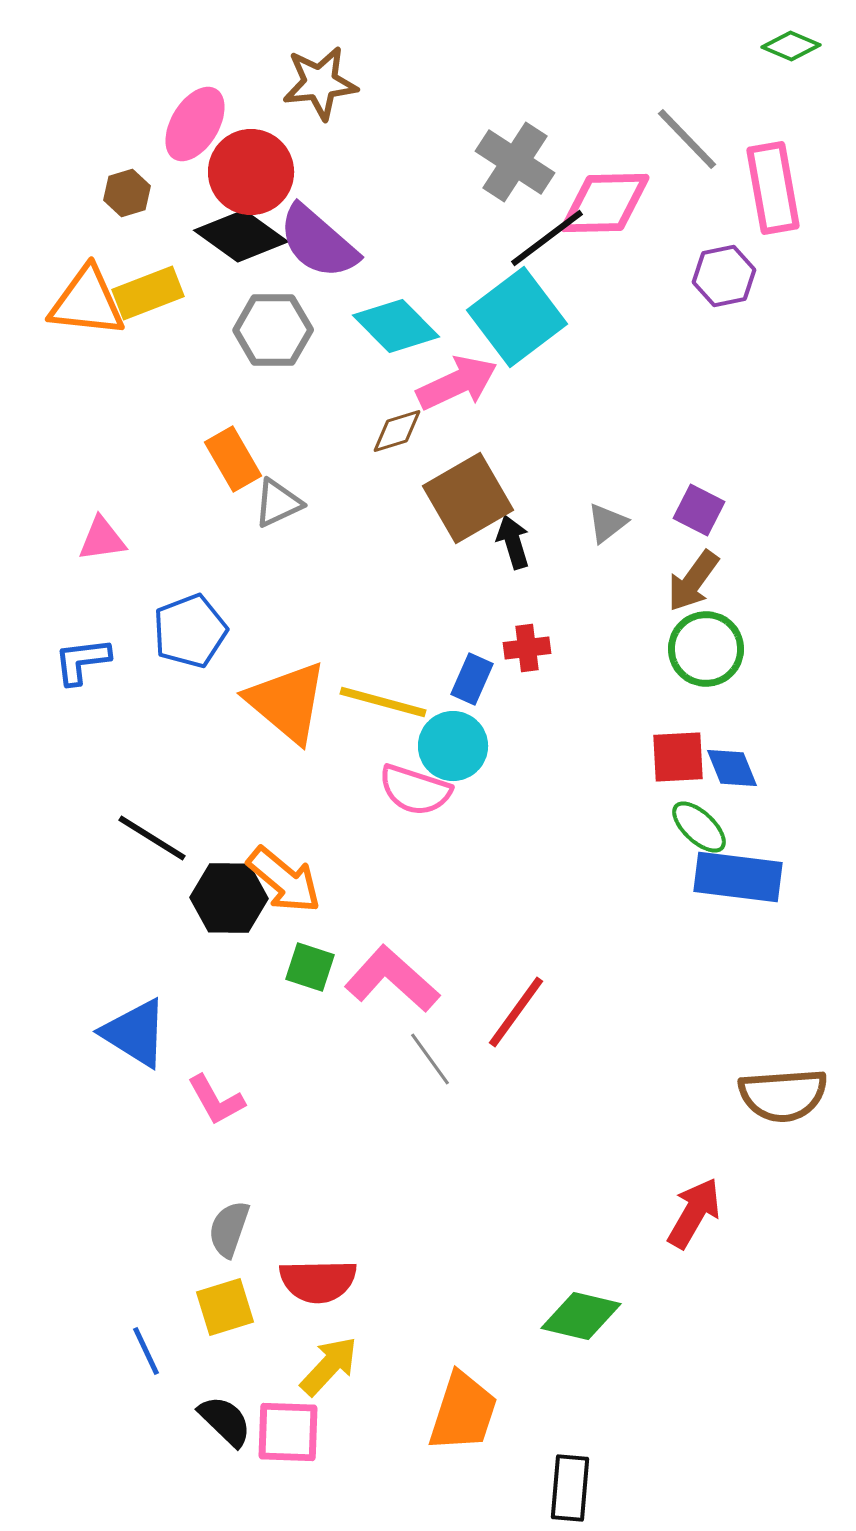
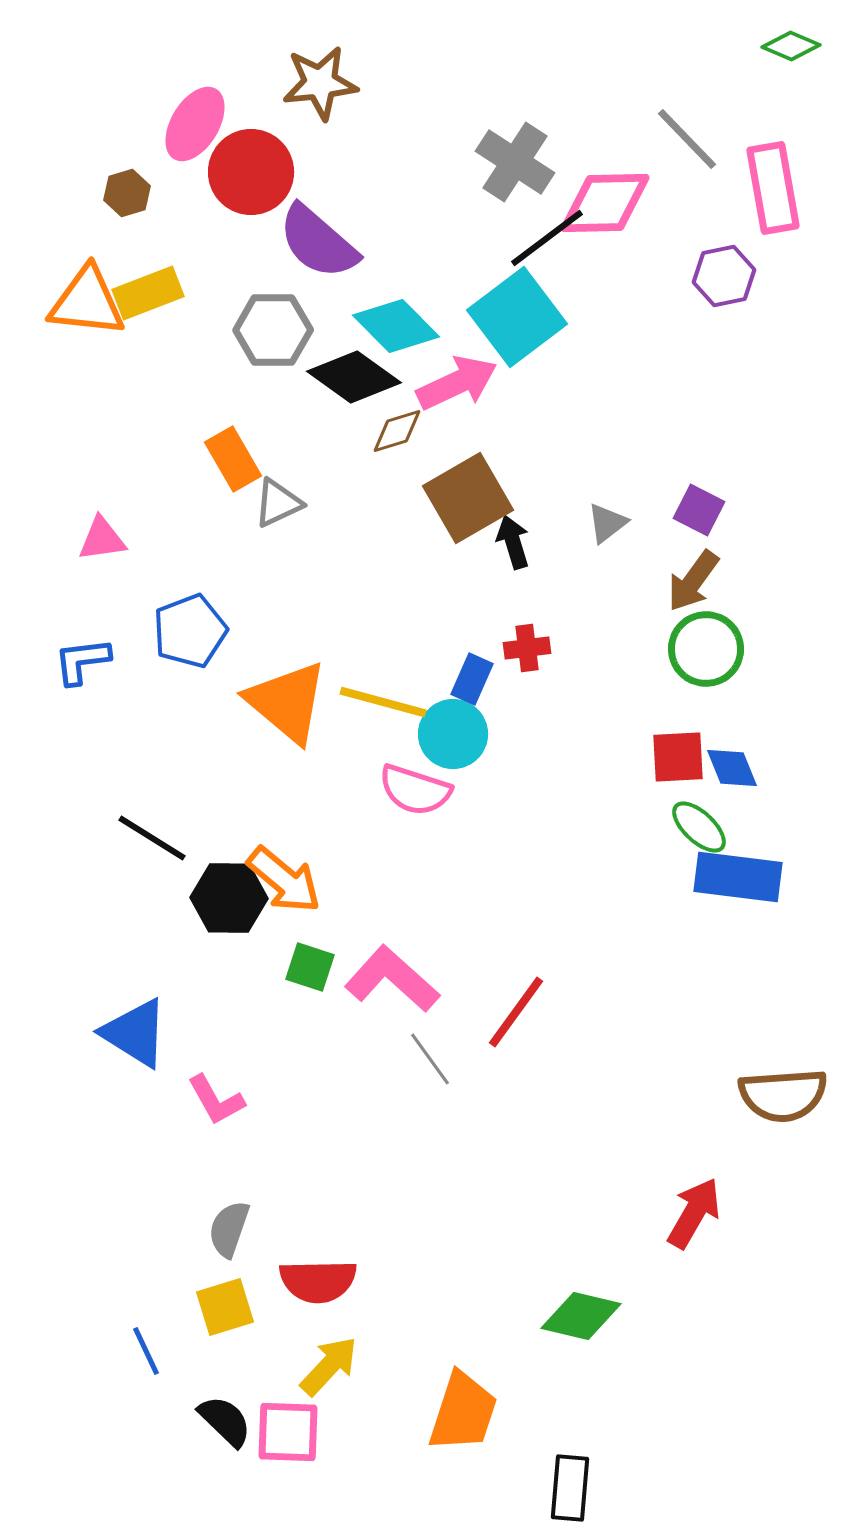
black diamond at (241, 236): moved 113 px right, 141 px down
cyan circle at (453, 746): moved 12 px up
